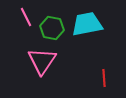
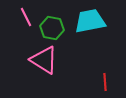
cyan trapezoid: moved 3 px right, 3 px up
pink triangle: moved 2 px right, 1 px up; rotated 32 degrees counterclockwise
red line: moved 1 px right, 4 px down
